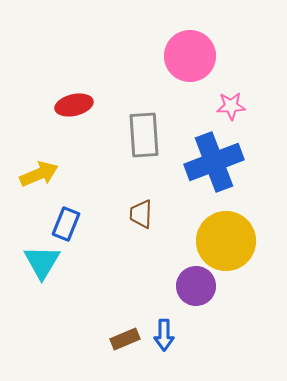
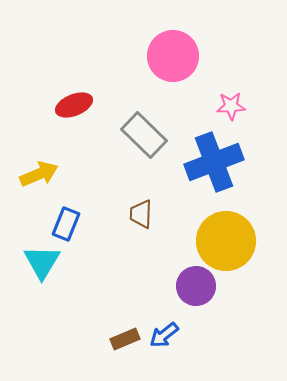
pink circle: moved 17 px left
red ellipse: rotated 9 degrees counterclockwise
gray rectangle: rotated 42 degrees counterclockwise
blue arrow: rotated 52 degrees clockwise
